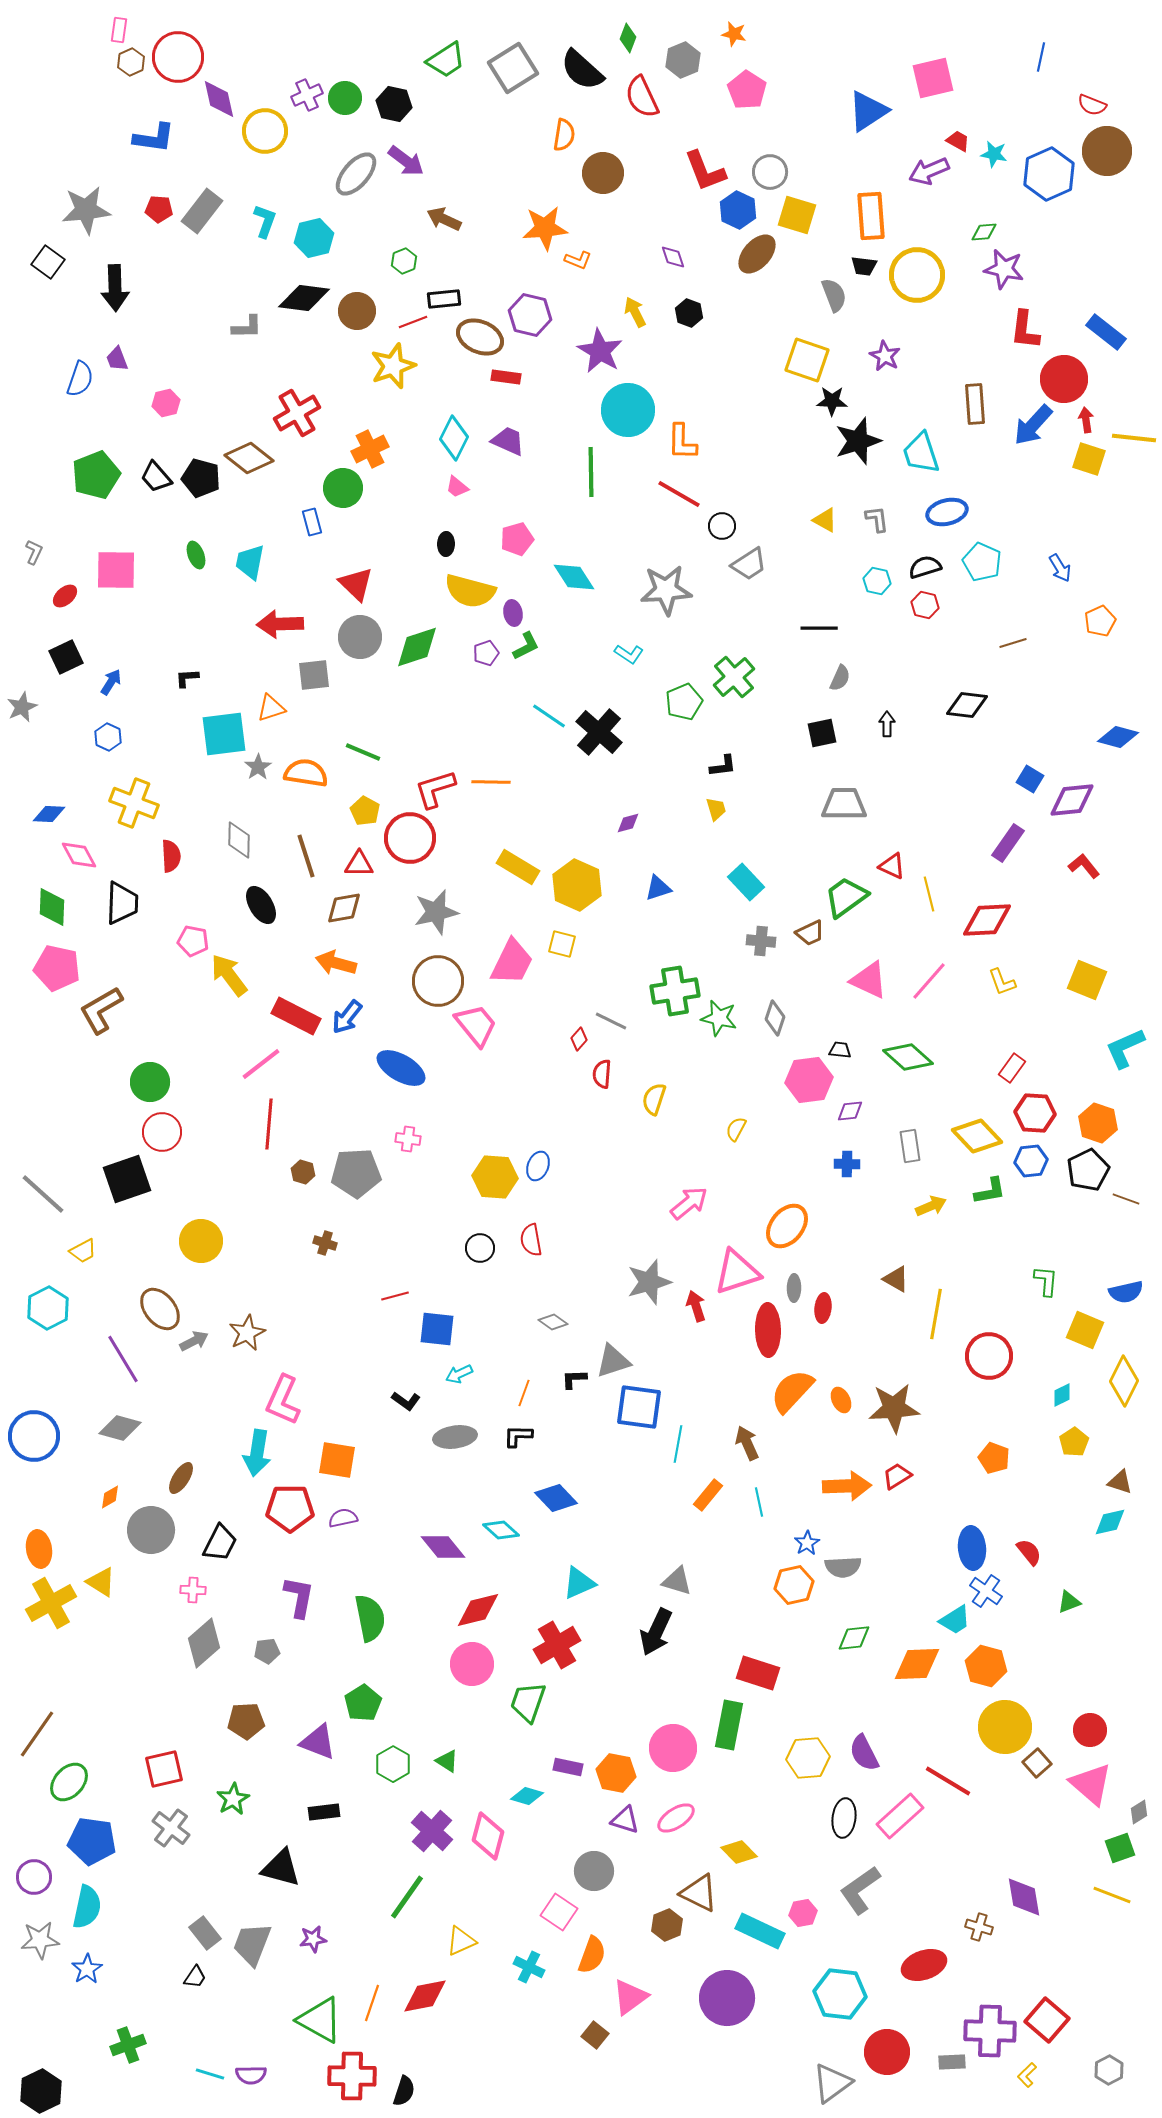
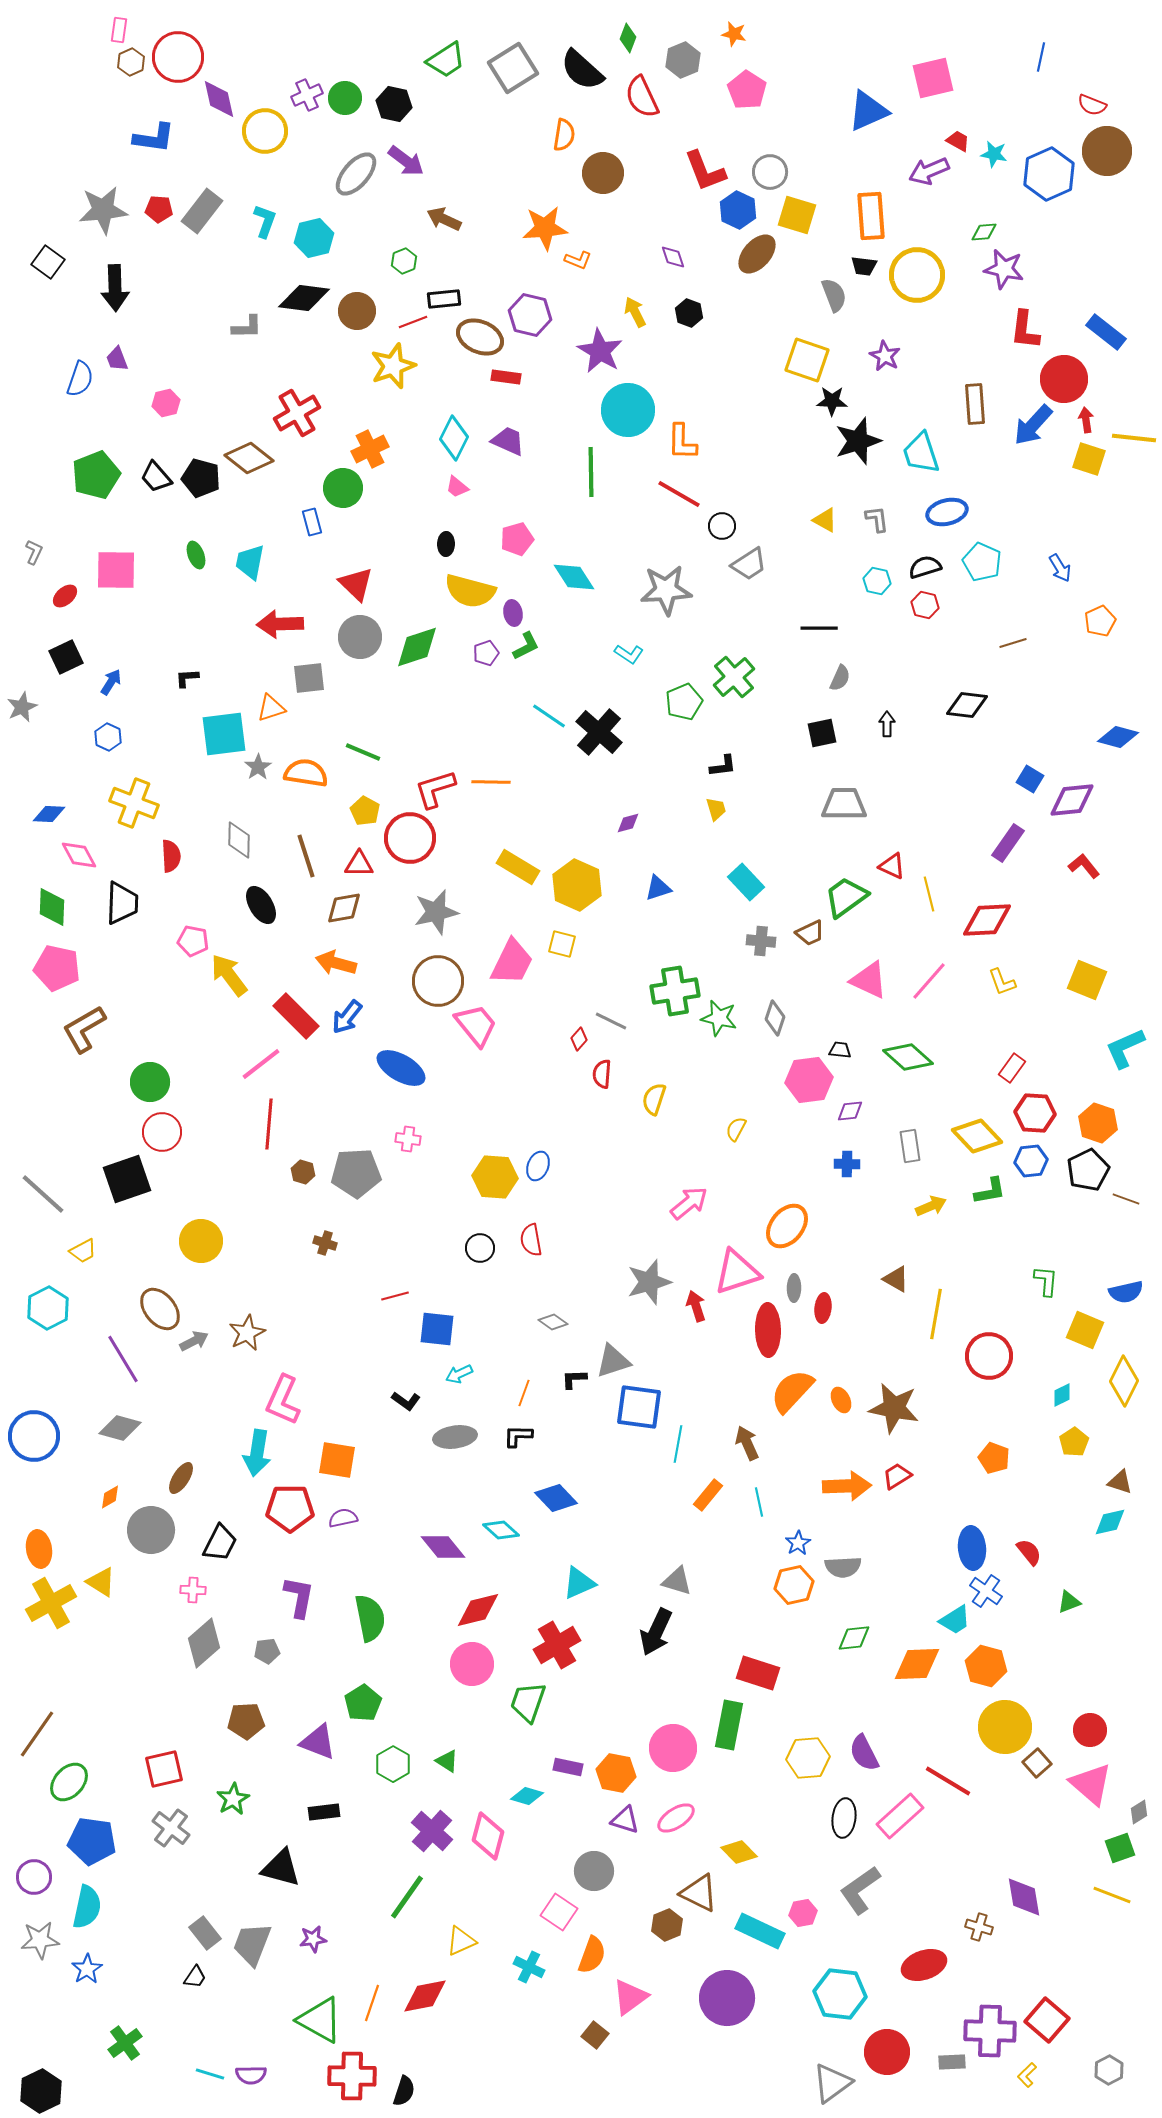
blue triangle at (868, 111): rotated 9 degrees clockwise
gray star at (86, 210): moved 17 px right
gray square at (314, 675): moved 5 px left, 3 px down
brown L-shape at (101, 1010): moved 17 px left, 19 px down
red rectangle at (296, 1016): rotated 18 degrees clockwise
brown star at (894, 1408): rotated 15 degrees clockwise
blue star at (807, 1543): moved 9 px left
green cross at (128, 2045): moved 3 px left, 2 px up; rotated 16 degrees counterclockwise
